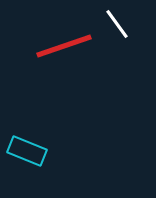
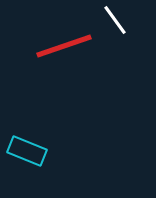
white line: moved 2 px left, 4 px up
